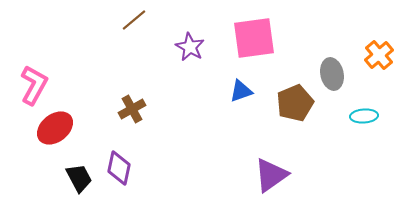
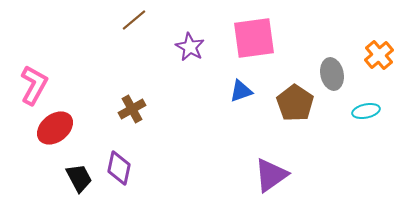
brown pentagon: rotated 15 degrees counterclockwise
cyan ellipse: moved 2 px right, 5 px up; rotated 8 degrees counterclockwise
